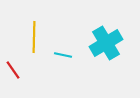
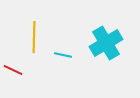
red line: rotated 30 degrees counterclockwise
